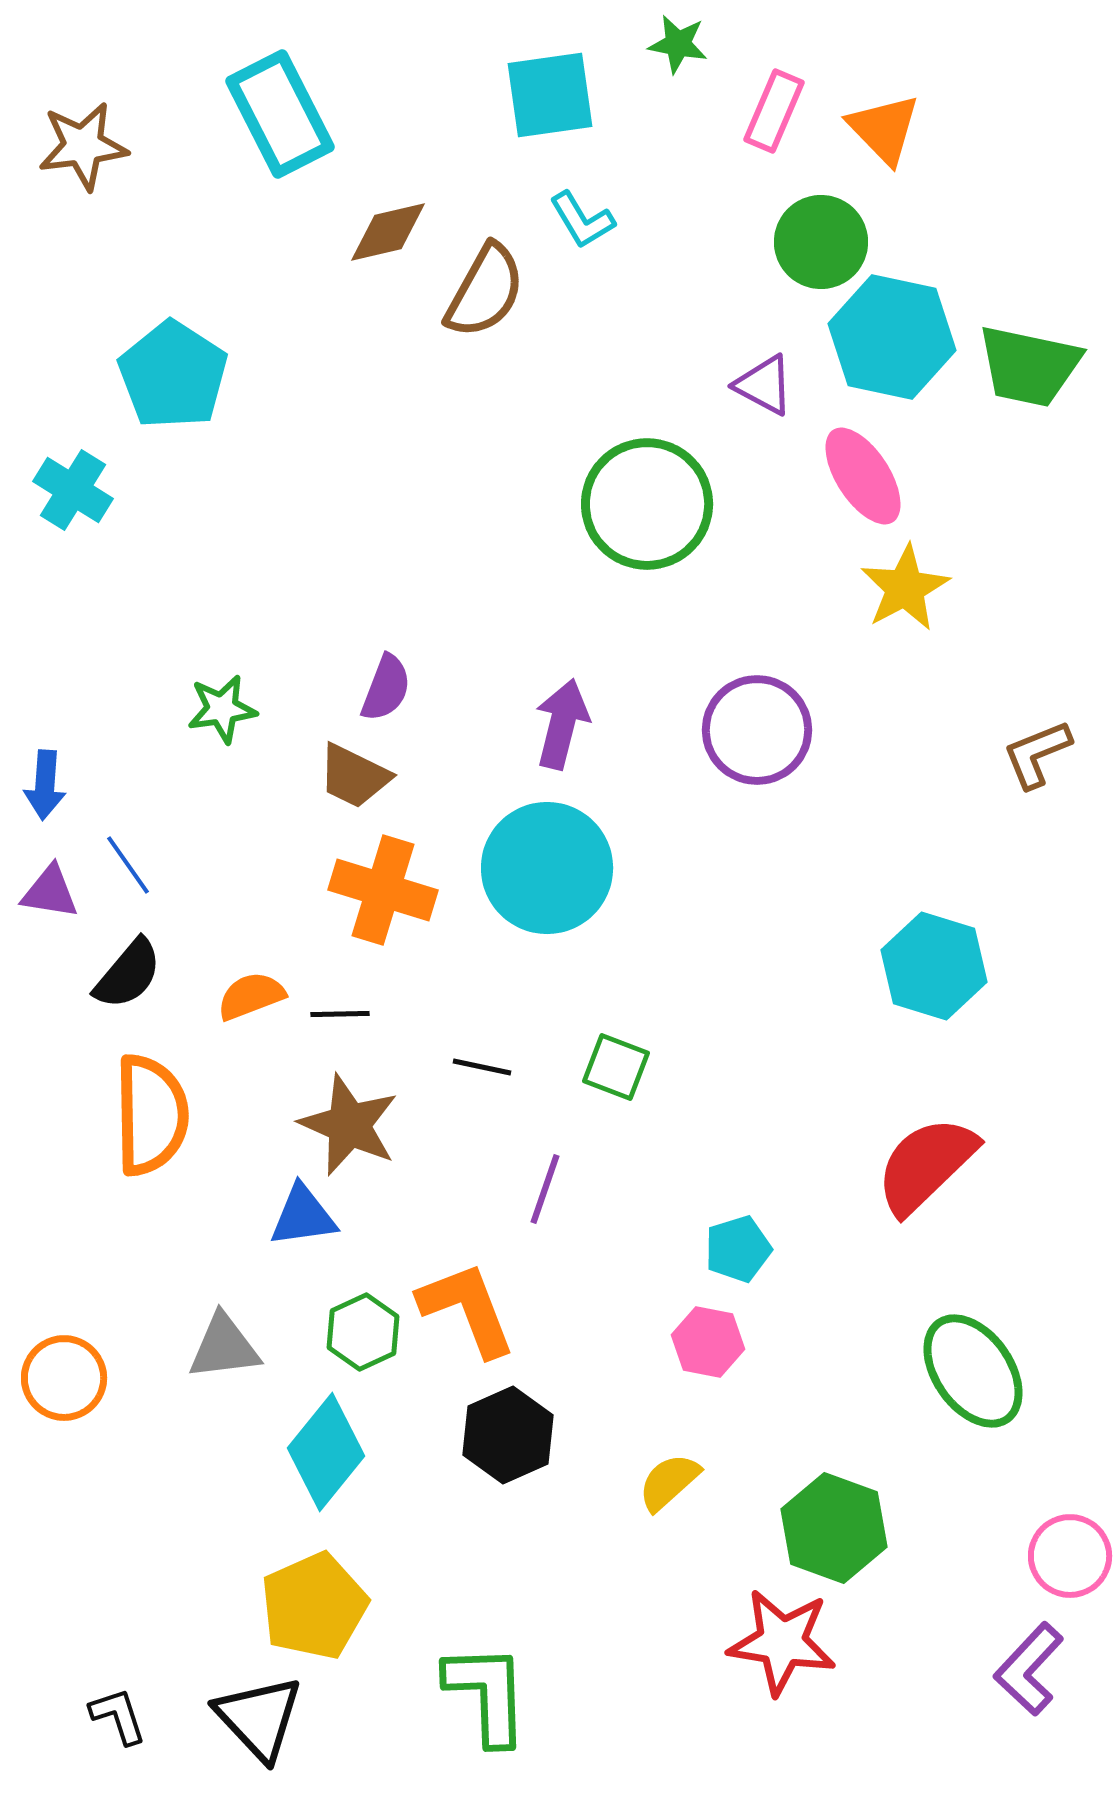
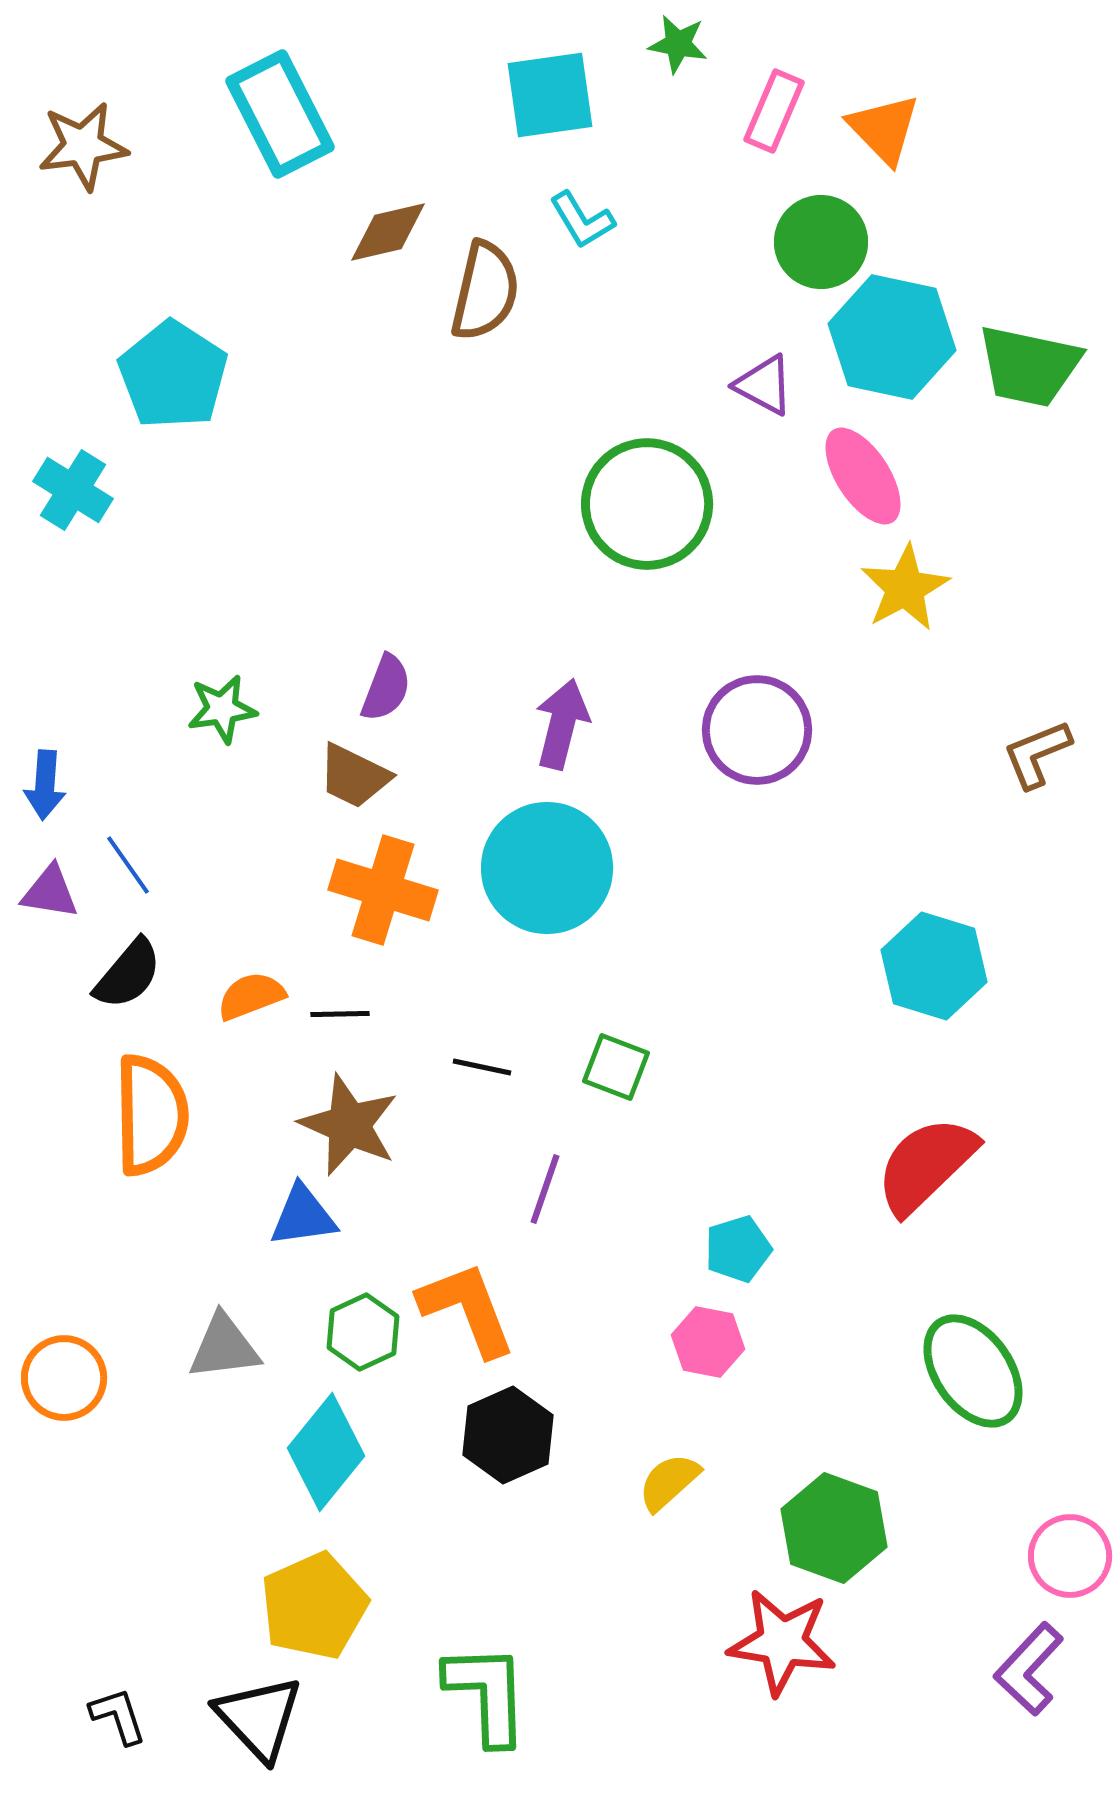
brown semicircle at (485, 291): rotated 16 degrees counterclockwise
